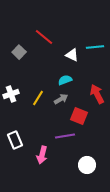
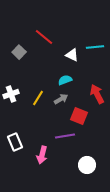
white rectangle: moved 2 px down
